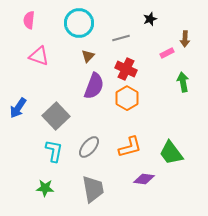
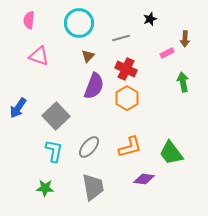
gray trapezoid: moved 2 px up
